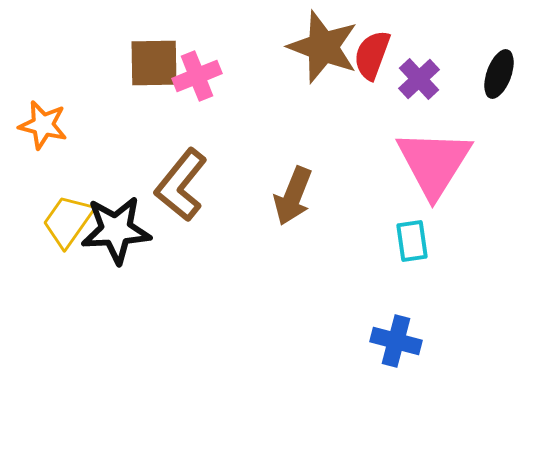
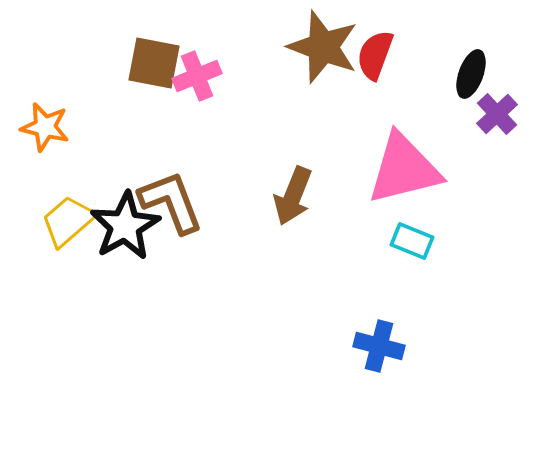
red semicircle: moved 3 px right
brown square: rotated 12 degrees clockwise
black ellipse: moved 28 px left
purple cross: moved 78 px right, 35 px down
orange star: moved 2 px right, 2 px down
pink triangle: moved 30 px left, 6 px down; rotated 44 degrees clockwise
brown L-shape: moved 10 px left, 17 px down; rotated 120 degrees clockwise
yellow trapezoid: rotated 14 degrees clockwise
black star: moved 9 px right, 4 px up; rotated 26 degrees counterclockwise
cyan rectangle: rotated 60 degrees counterclockwise
blue cross: moved 17 px left, 5 px down
